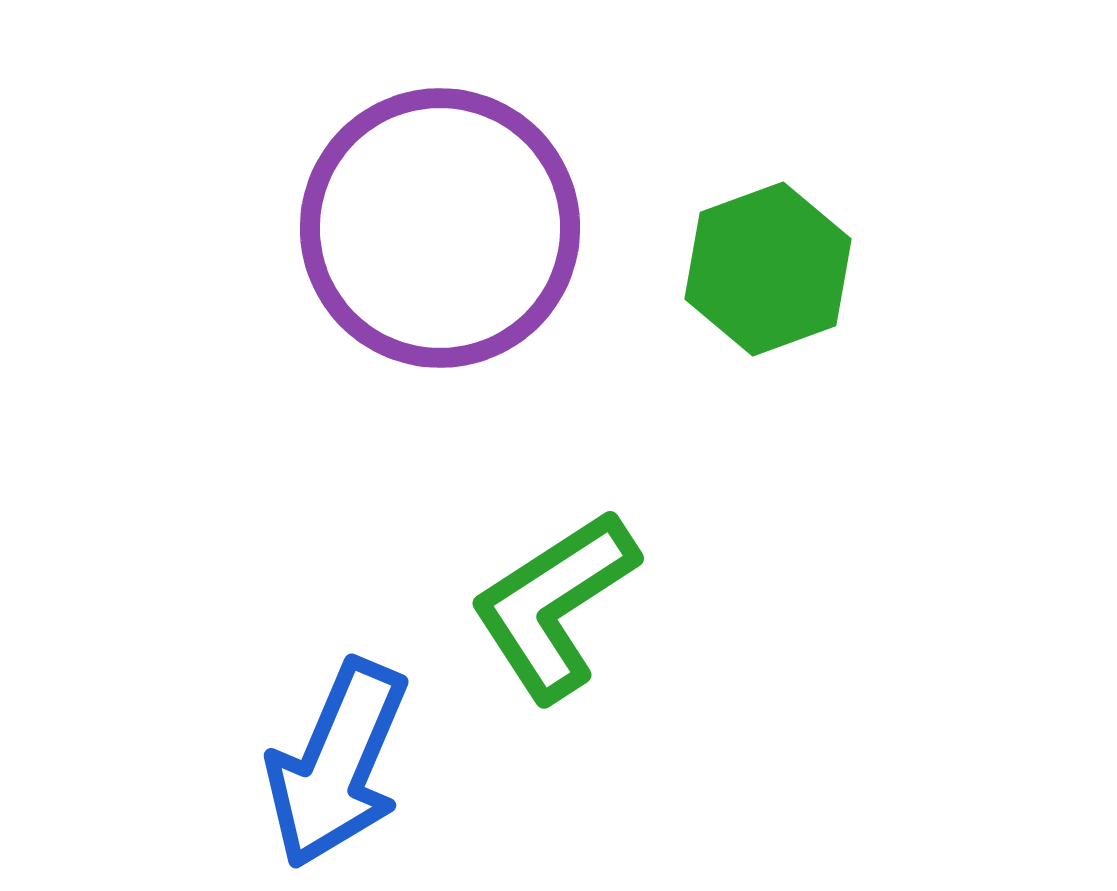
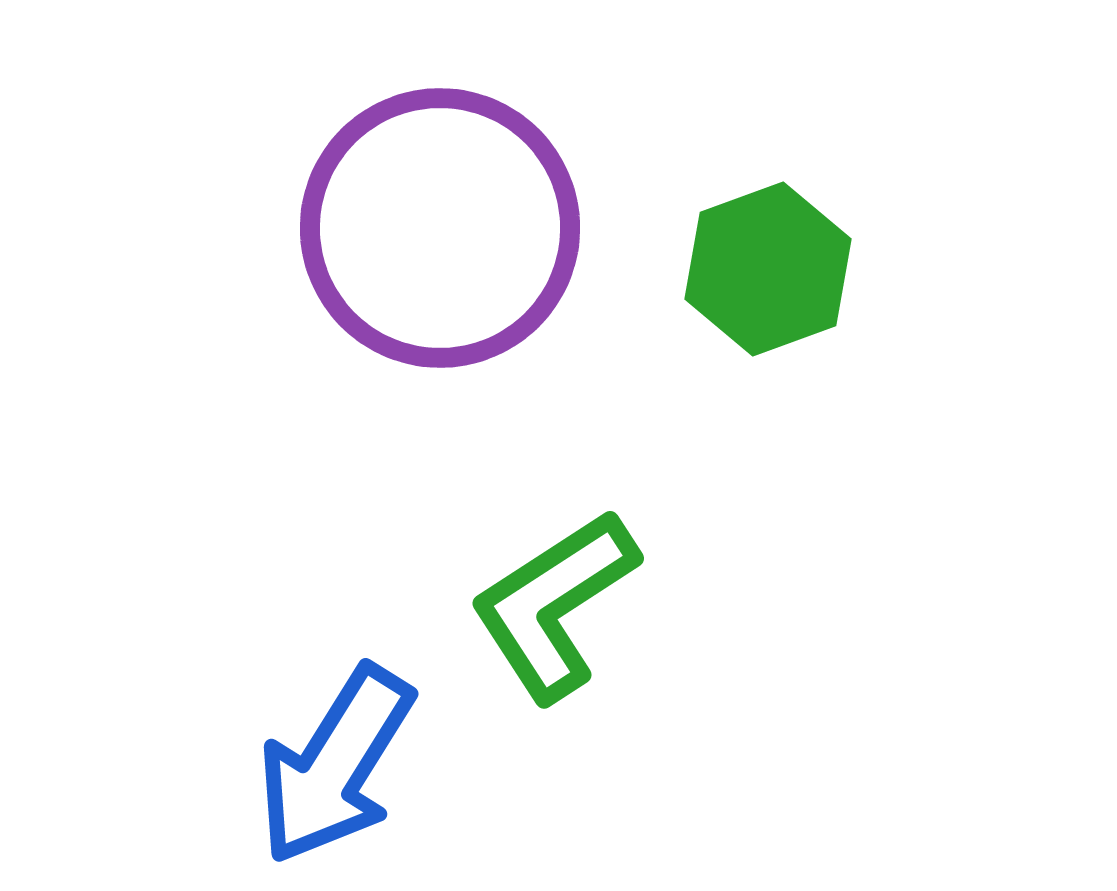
blue arrow: moved 2 px left, 1 px down; rotated 9 degrees clockwise
